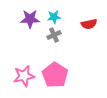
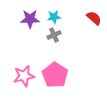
red semicircle: moved 5 px right, 6 px up; rotated 126 degrees counterclockwise
